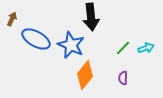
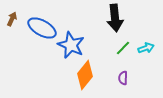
black arrow: moved 24 px right, 1 px down
blue ellipse: moved 6 px right, 11 px up
